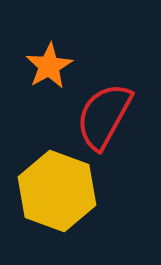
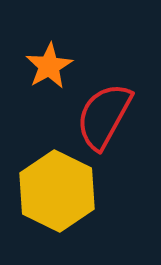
yellow hexagon: rotated 6 degrees clockwise
